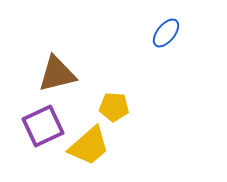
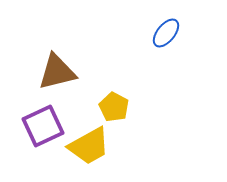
brown triangle: moved 2 px up
yellow pentagon: rotated 24 degrees clockwise
yellow trapezoid: rotated 12 degrees clockwise
